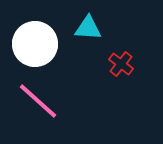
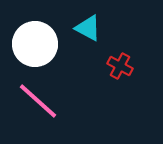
cyan triangle: rotated 24 degrees clockwise
red cross: moved 1 px left, 2 px down; rotated 10 degrees counterclockwise
